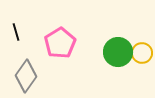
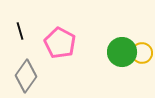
black line: moved 4 px right, 1 px up
pink pentagon: rotated 12 degrees counterclockwise
green circle: moved 4 px right
